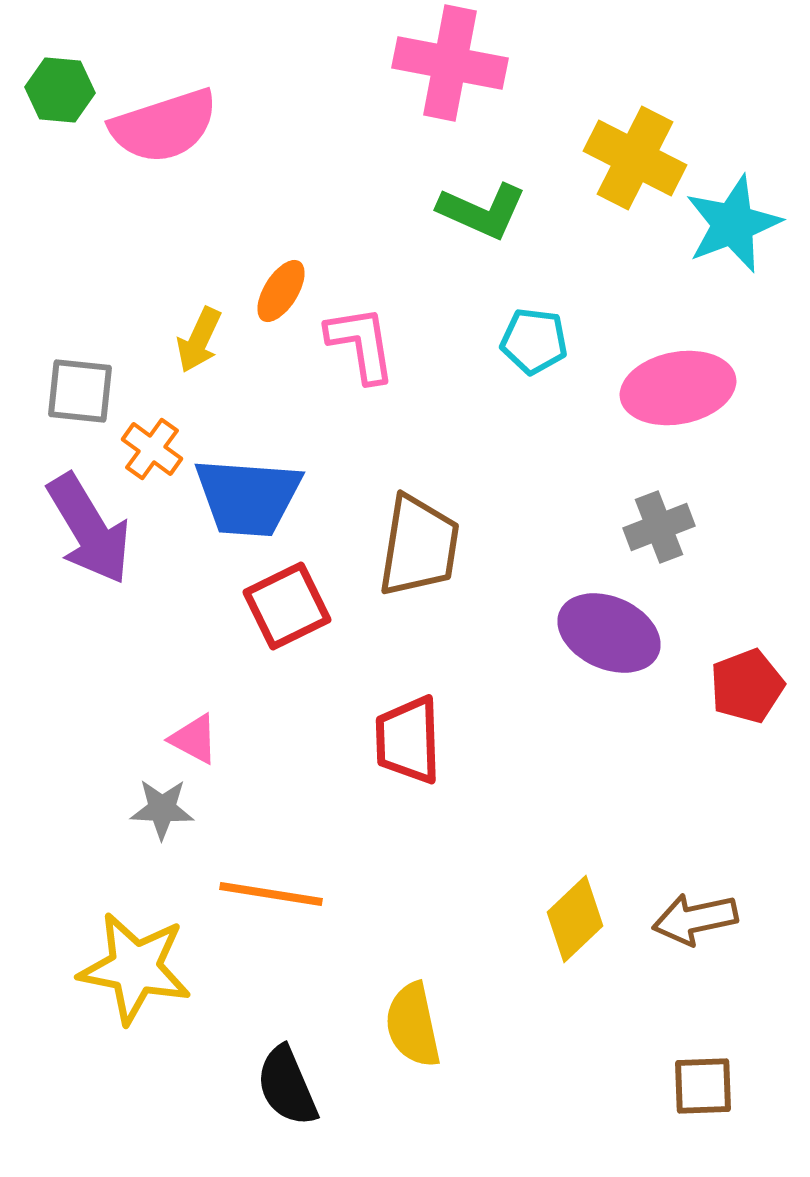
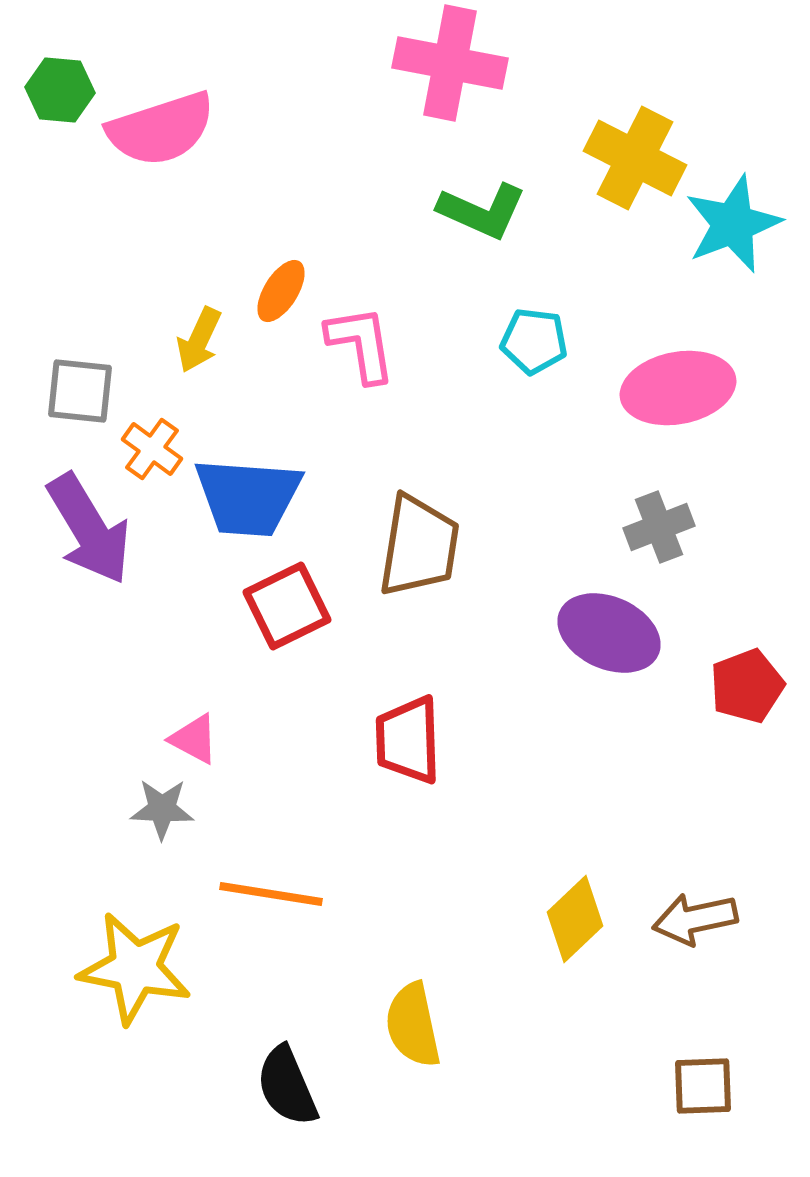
pink semicircle: moved 3 px left, 3 px down
